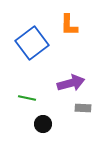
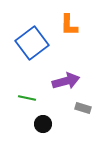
purple arrow: moved 5 px left, 2 px up
gray rectangle: rotated 14 degrees clockwise
